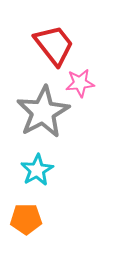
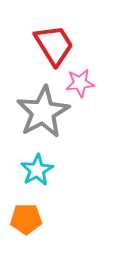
red trapezoid: rotated 6 degrees clockwise
